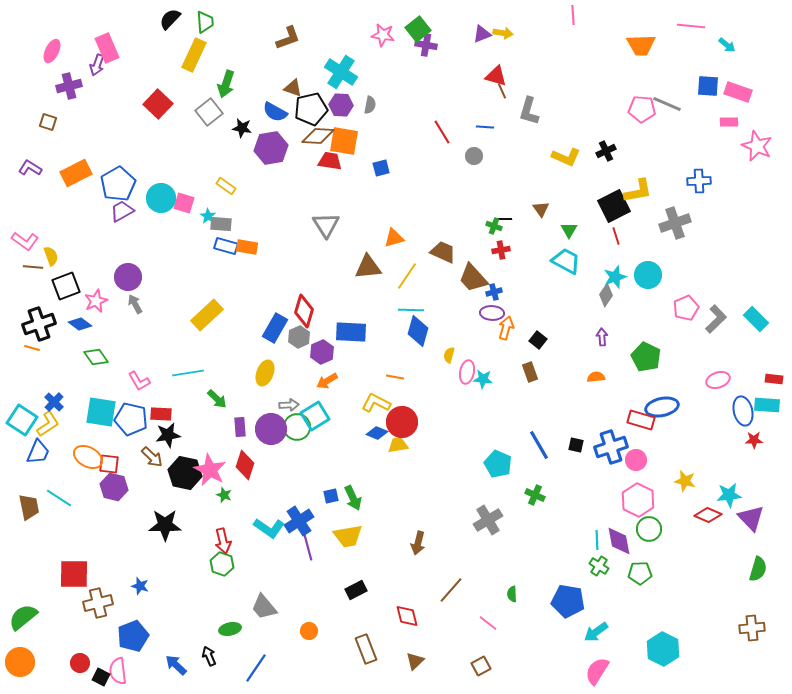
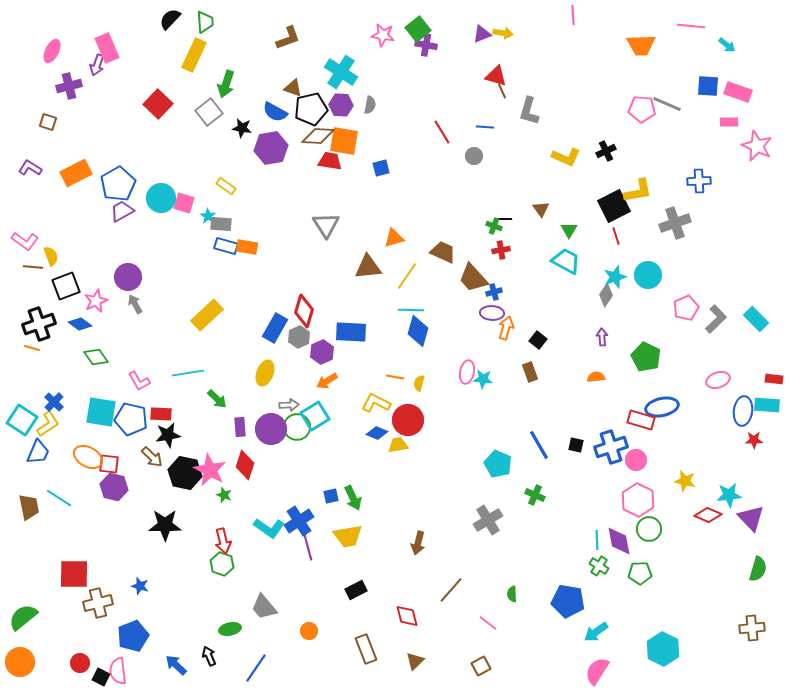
yellow semicircle at (449, 355): moved 30 px left, 28 px down
blue ellipse at (743, 411): rotated 20 degrees clockwise
red circle at (402, 422): moved 6 px right, 2 px up
